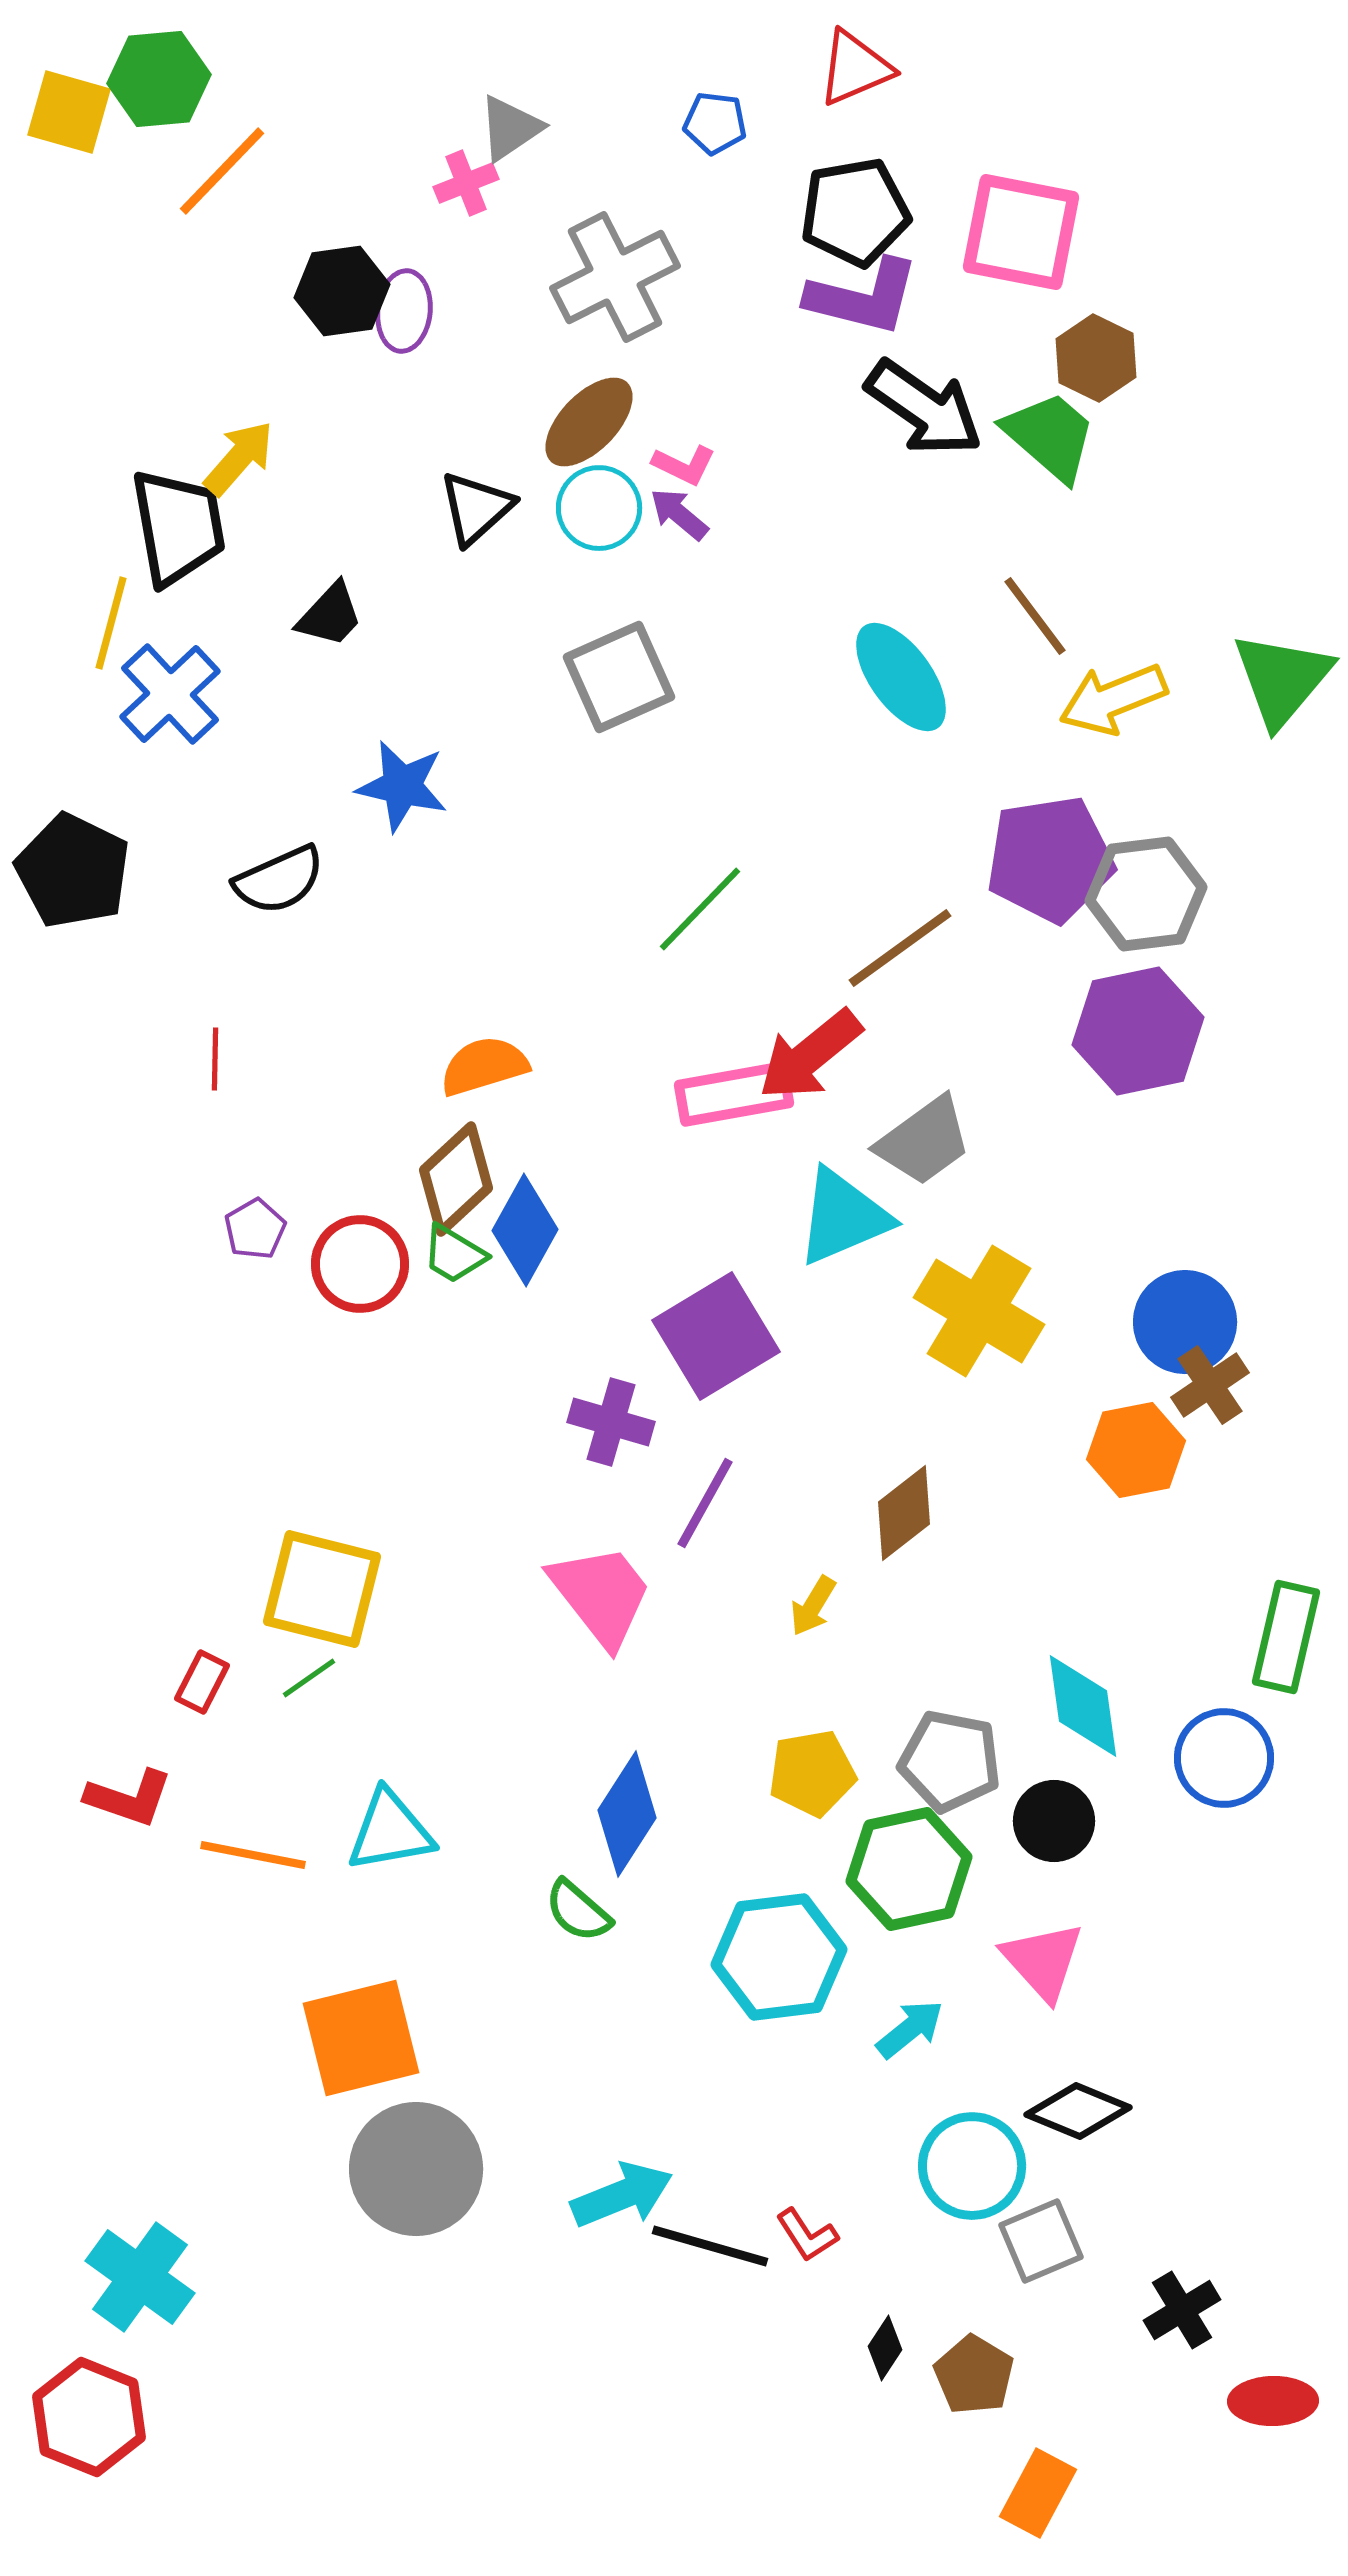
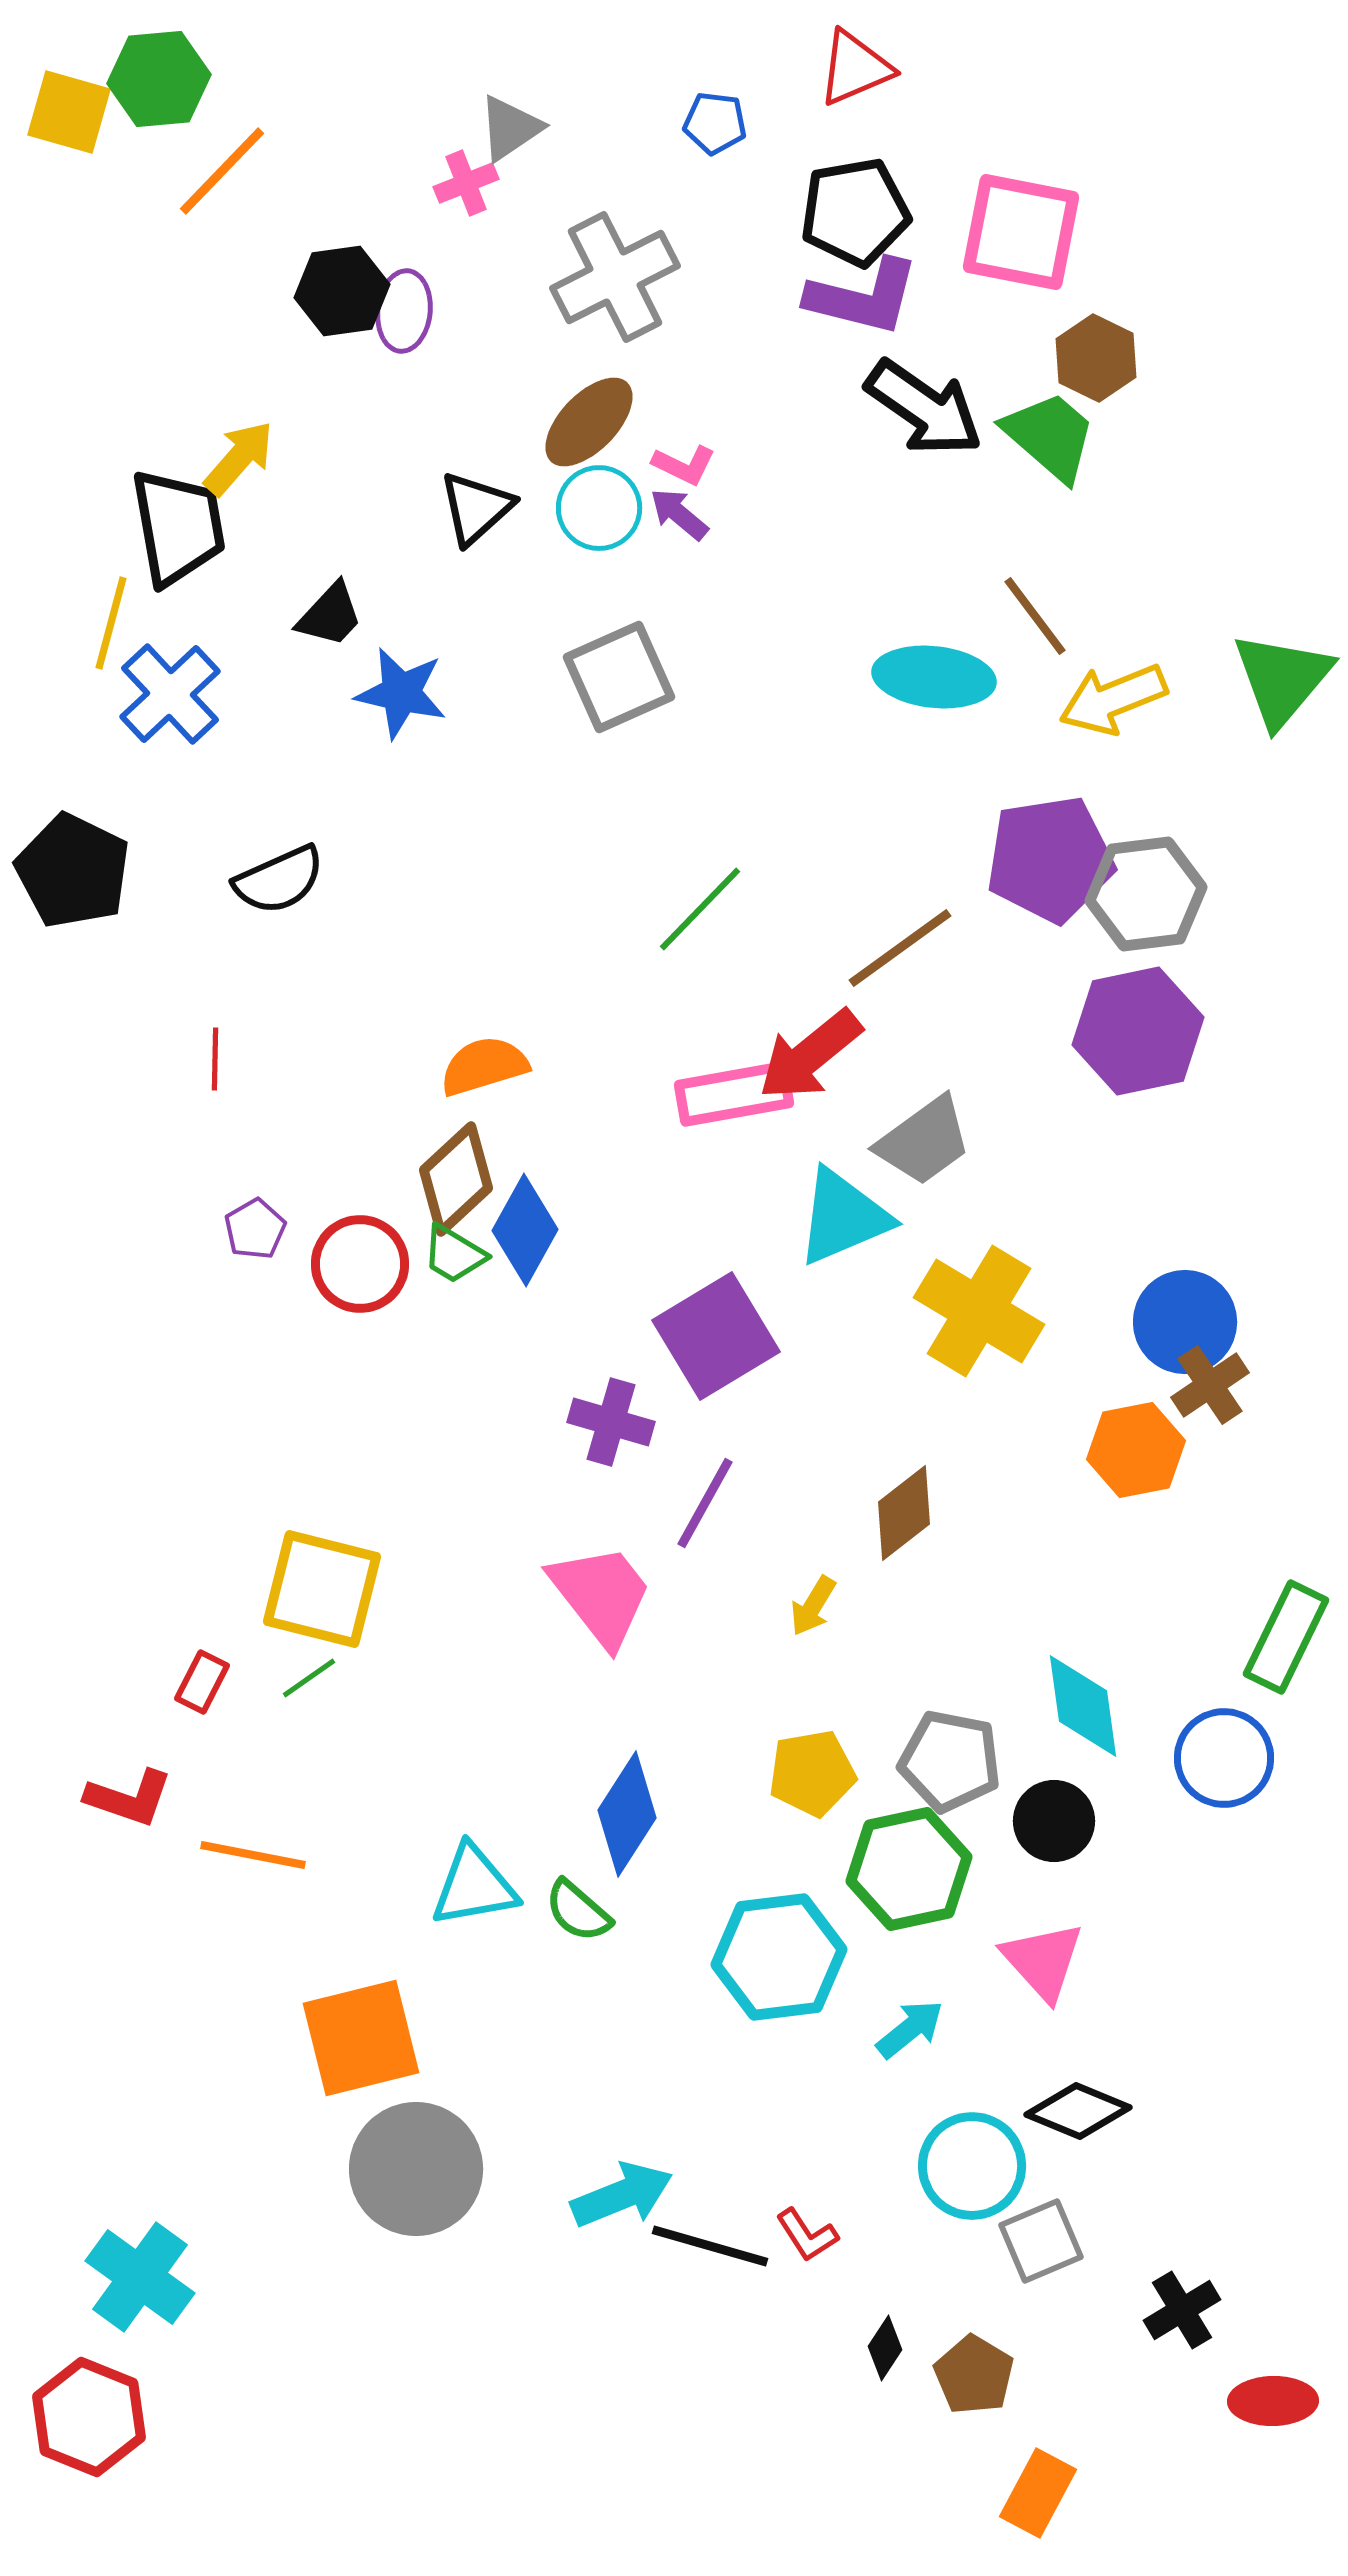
cyan ellipse at (901, 677): moved 33 px right; rotated 48 degrees counterclockwise
blue star at (402, 786): moved 1 px left, 93 px up
green rectangle at (1286, 1637): rotated 13 degrees clockwise
cyan triangle at (390, 1831): moved 84 px right, 55 px down
